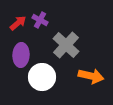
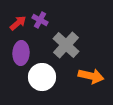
purple ellipse: moved 2 px up
